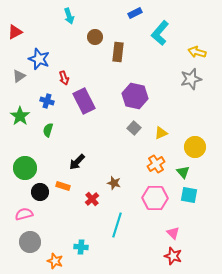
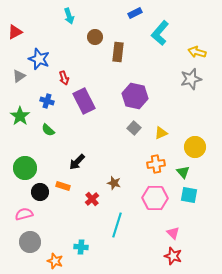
green semicircle: rotated 64 degrees counterclockwise
orange cross: rotated 24 degrees clockwise
